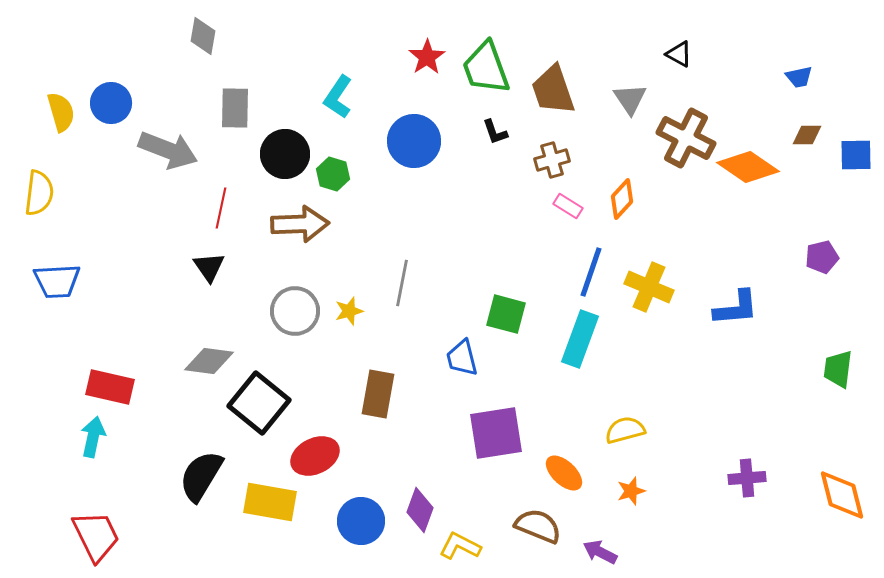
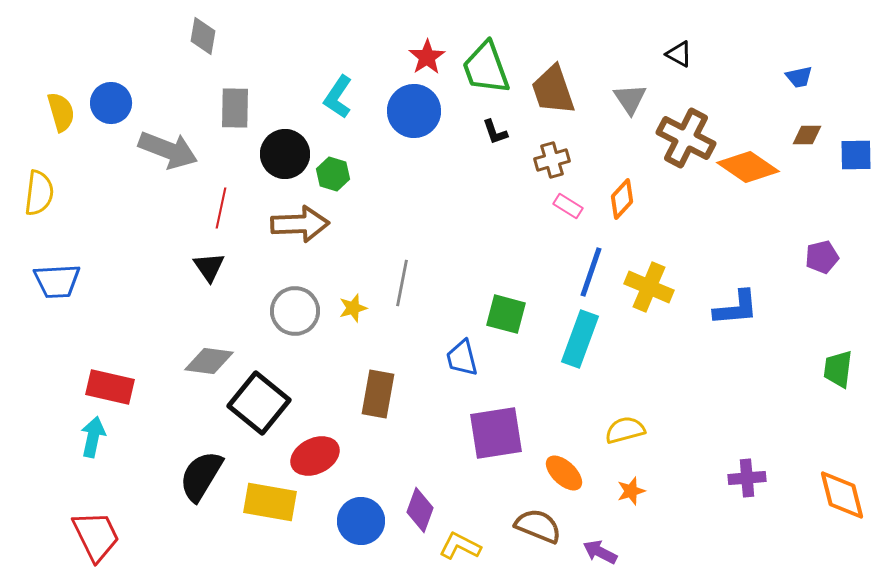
blue circle at (414, 141): moved 30 px up
yellow star at (349, 311): moved 4 px right, 3 px up
